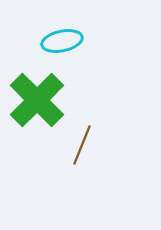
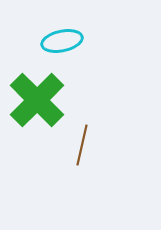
brown line: rotated 9 degrees counterclockwise
